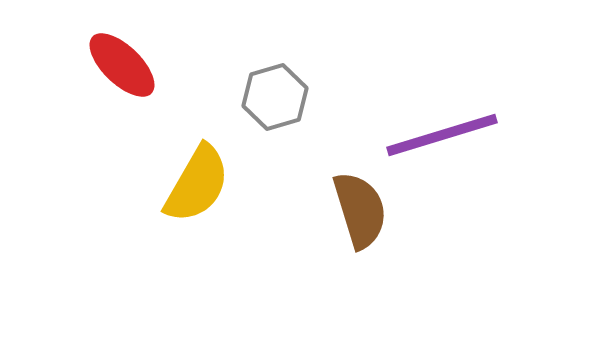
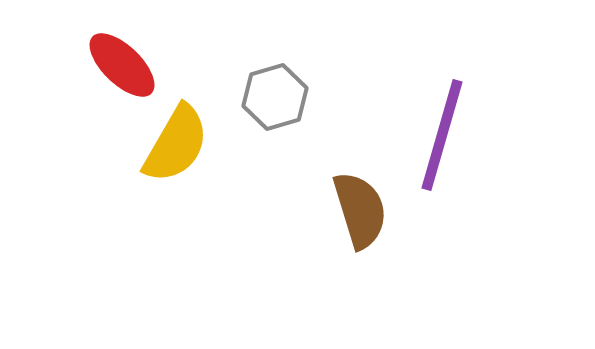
purple line: rotated 57 degrees counterclockwise
yellow semicircle: moved 21 px left, 40 px up
